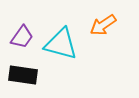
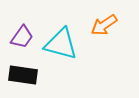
orange arrow: moved 1 px right
